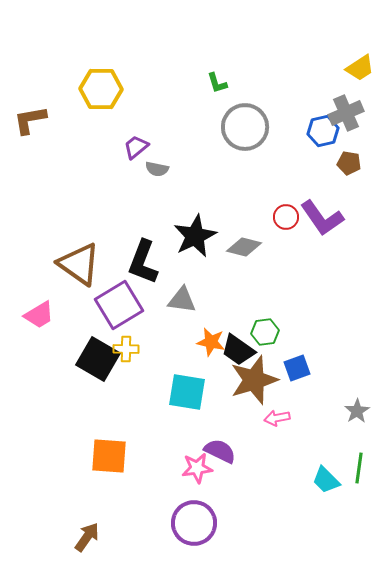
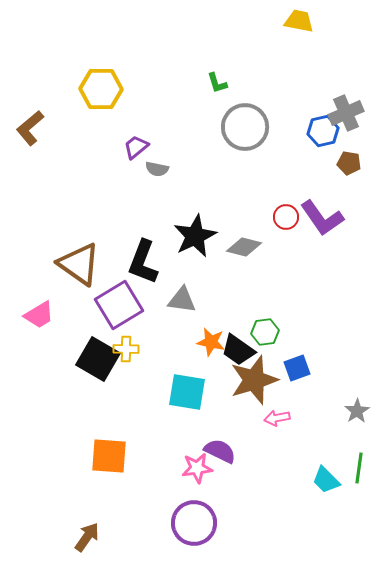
yellow trapezoid: moved 61 px left, 47 px up; rotated 136 degrees counterclockwise
brown L-shape: moved 8 px down; rotated 30 degrees counterclockwise
